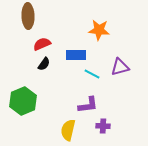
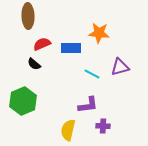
orange star: moved 3 px down
blue rectangle: moved 5 px left, 7 px up
black semicircle: moved 10 px left; rotated 96 degrees clockwise
